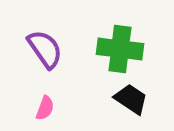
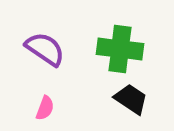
purple semicircle: rotated 21 degrees counterclockwise
